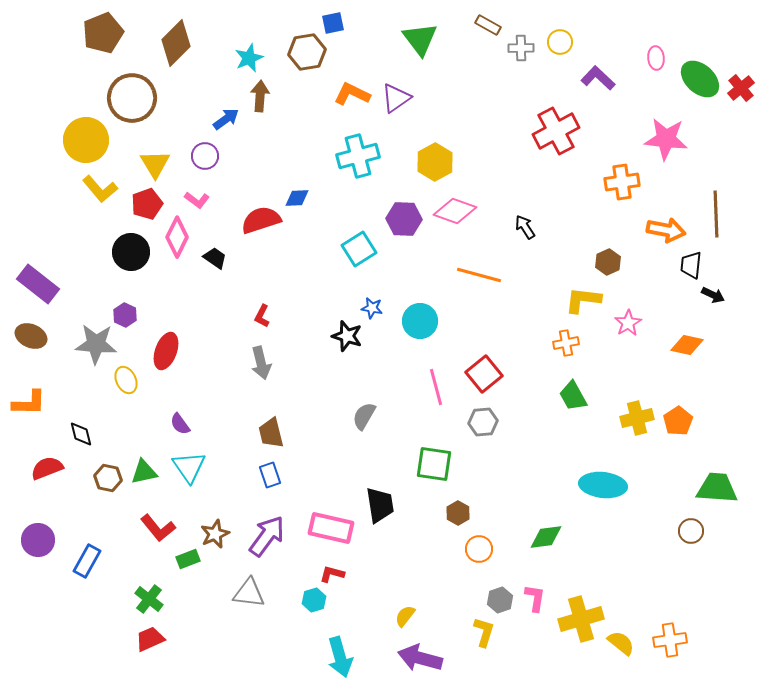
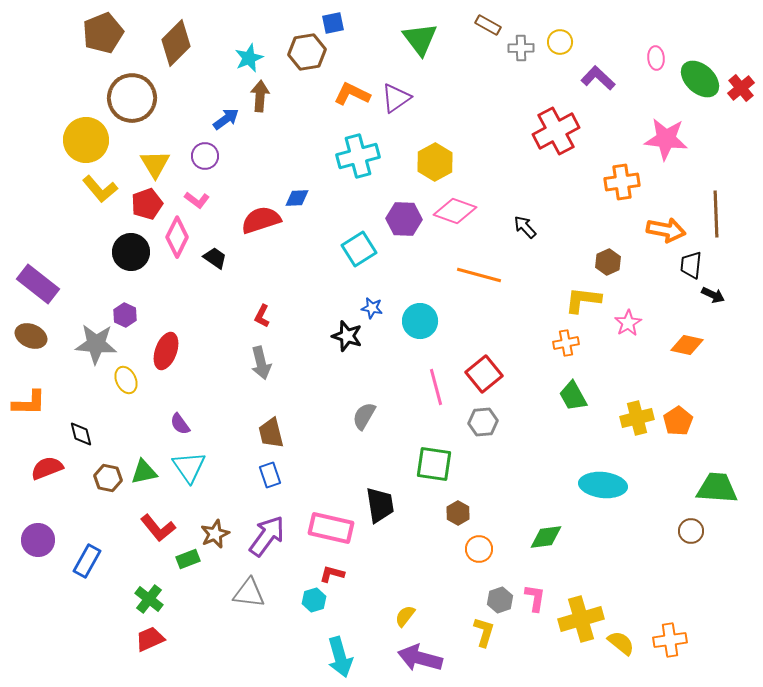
black arrow at (525, 227): rotated 10 degrees counterclockwise
